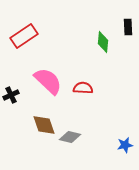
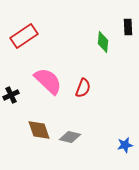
red semicircle: rotated 108 degrees clockwise
brown diamond: moved 5 px left, 5 px down
